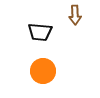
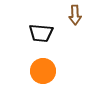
black trapezoid: moved 1 px right, 1 px down
